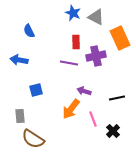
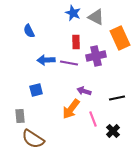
blue arrow: moved 27 px right; rotated 12 degrees counterclockwise
